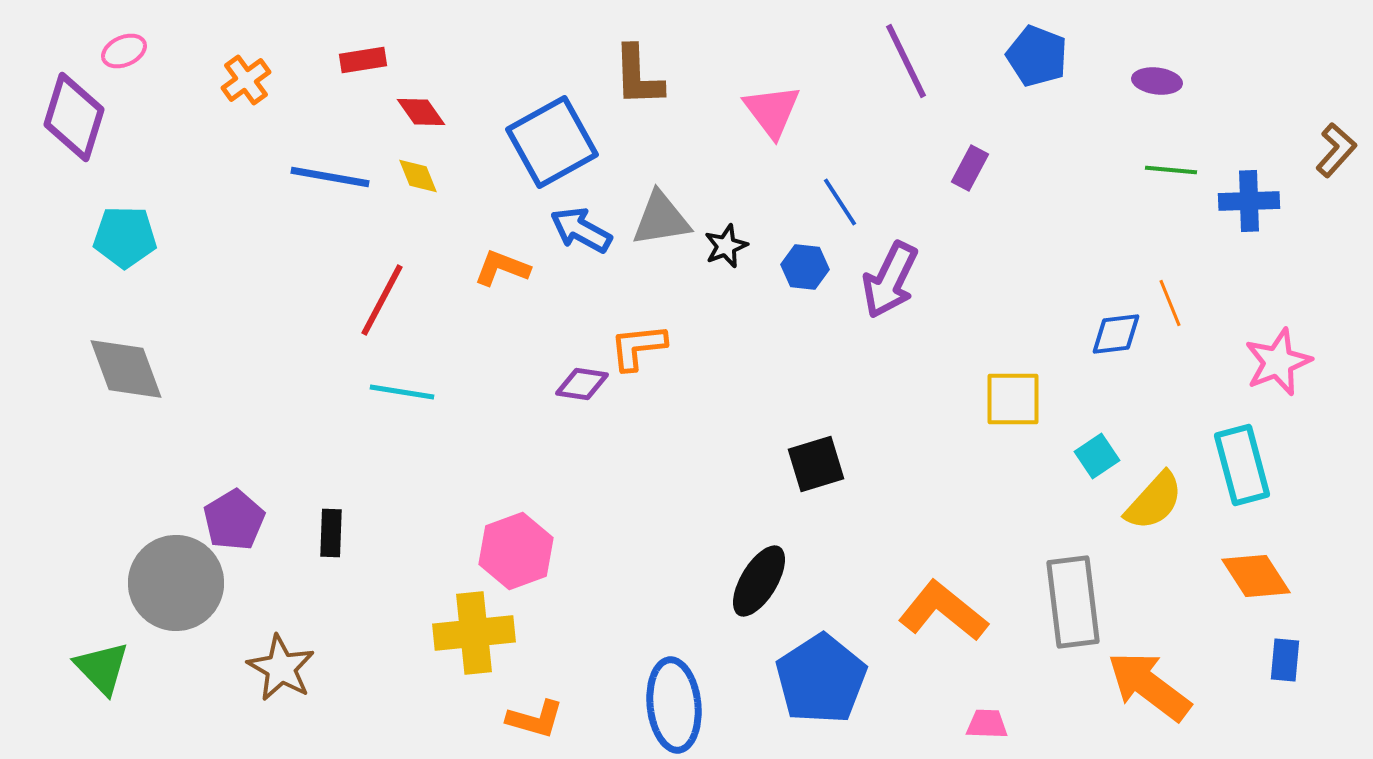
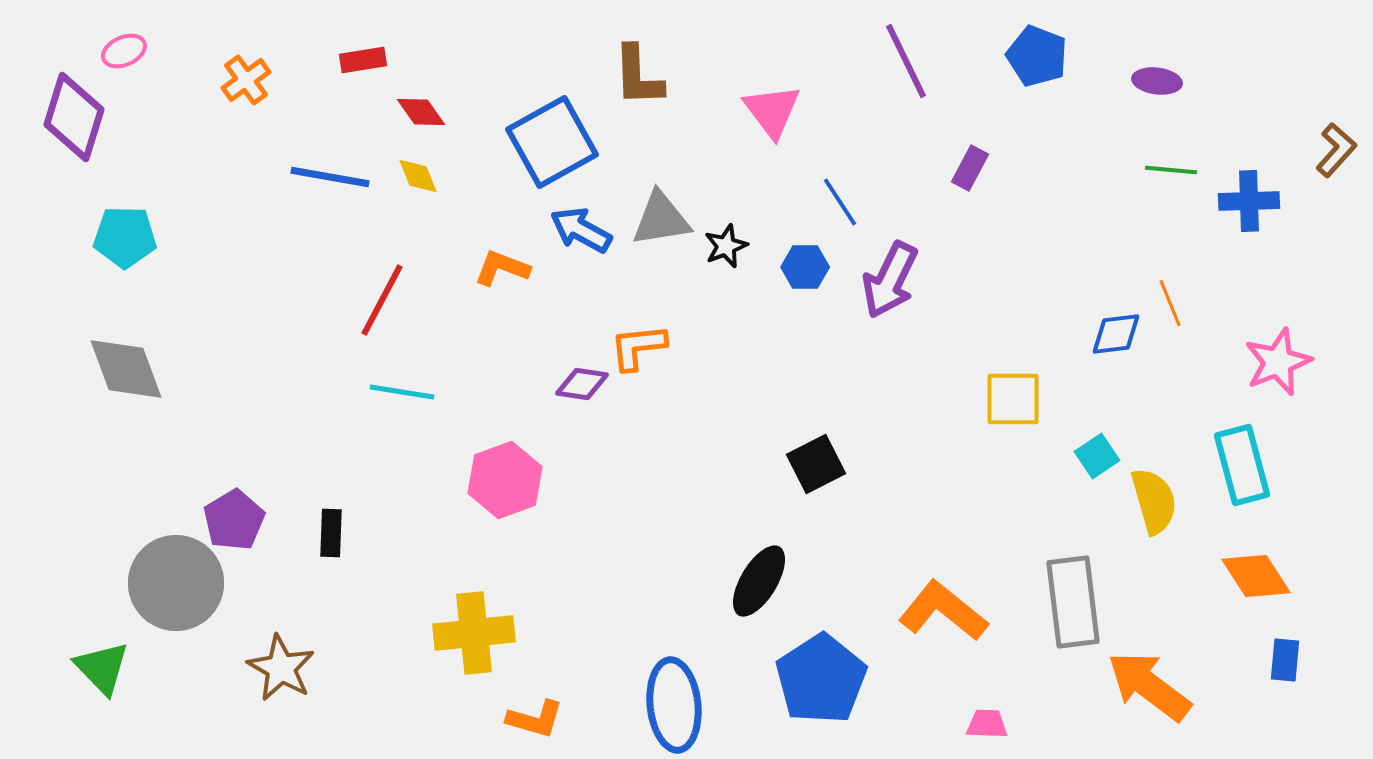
blue hexagon at (805, 267): rotated 6 degrees counterclockwise
black square at (816, 464): rotated 10 degrees counterclockwise
yellow semicircle at (1154, 501): rotated 58 degrees counterclockwise
pink hexagon at (516, 551): moved 11 px left, 71 px up
